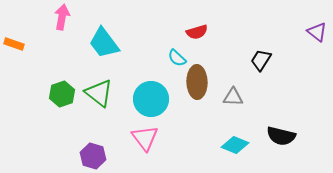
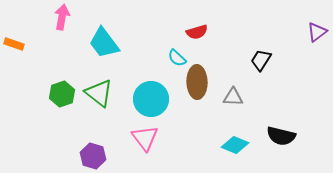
purple triangle: rotated 45 degrees clockwise
